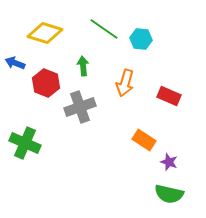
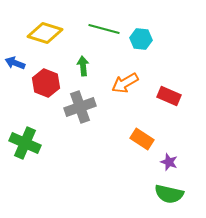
green line: rotated 20 degrees counterclockwise
orange arrow: rotated 44 degrees clockwise
orange rectangle: moved 2 px left, 1 px up
